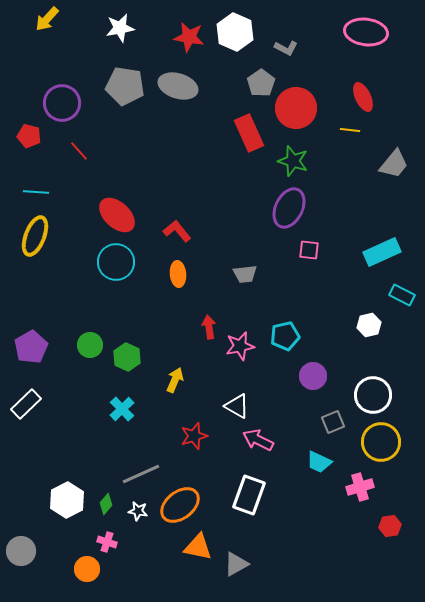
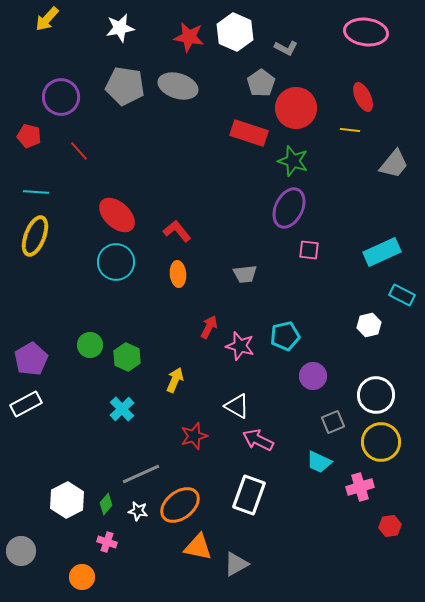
purple circle at (62, 103): moved 1 px left, 6 px up
red rectangle at (249, 133): rotated 48 degrees counterclockwise
red arrow at (209, 327): rotated 35 degrees clockwise
pink star at (240, 346): rotated 28 degrees clockwise
purple pentagon at (31, 347): moved 12 px down
white circle at (373, 395): moved 3 px right
white rectangle at (26, 404): rotated 16 degrees clockwise
orange circle at (87, 569): moved 5 px left, 8 px down
